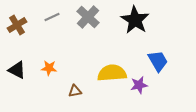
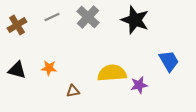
black star: rotated 12 degrees counterclockwise
blue trapezoid: moved 11 px right
black triangle: rotated 12 degrees counterclockwise
brown triangle: moved 2 px left
